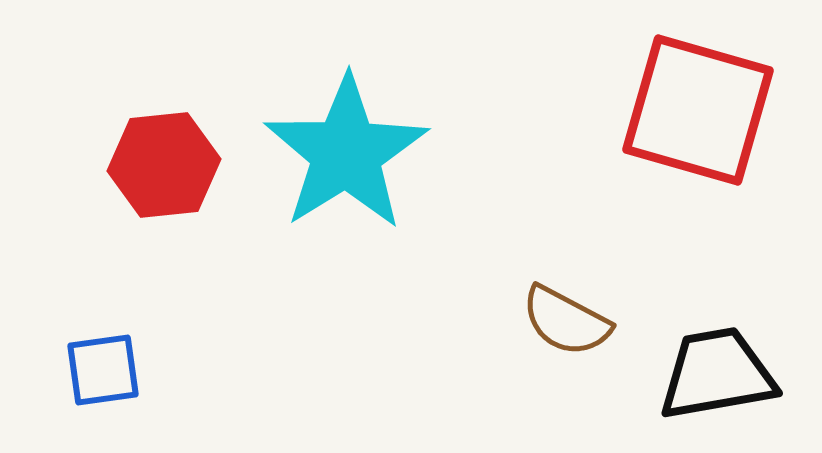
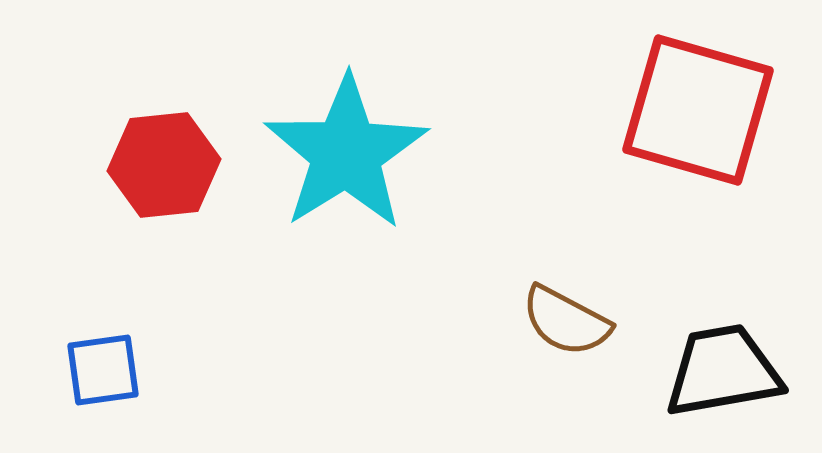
black trapezoid: moved 6 px right, 3 px up
